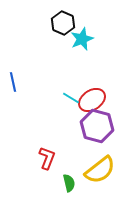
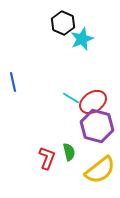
red ellipse: moved 1 px right, 2 px down
green semicircle: moved 31 px up
